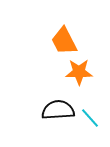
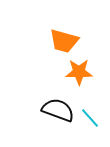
orange trapezoid: rotated 48 degrees counterclockwise
black semicircle: rotated 24 degrees clockwise
